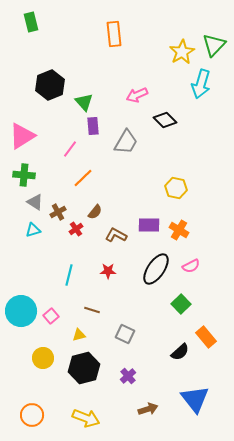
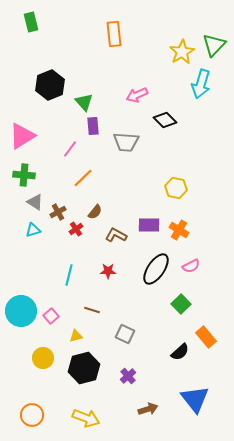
gray trapezoid at (126, 142): rotated 64 degrees clockwise
yellow triangle at (79, 335): moved 3 px left, 1 px down
